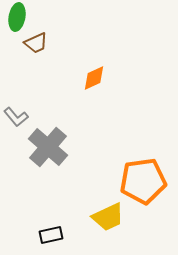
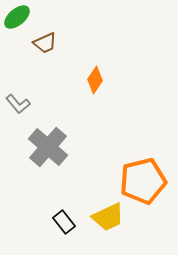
green ellipse: rotated 40 degrees clockwise
brown trapezoid: moved 9 px right
orange diamond: moved 1 px right, 2 px down; rotated 32 degrees counterclockwise
gray L-shape: moved 2 px right, 13 px up
orange pentagon: rotated 6 degrees counterclockwise
black rectangle: moved 13 px right, 13 px up; rotated 65 degrees clockwise
